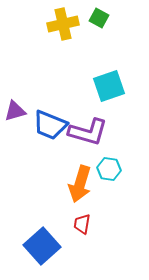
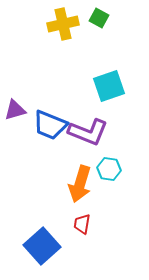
purple triangle: moved 1 px up
purple L-shape: rotated 6 degrees clockwise
